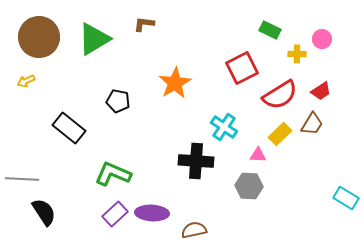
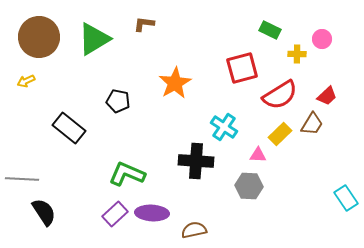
red square: rotated 12 degrees clockwise
red trapezoid: moved 6 px right, 5 px down; rotated 10 degrees counterclockwise
green L-shape: moved 14 px right
cyan rectangle: rotated 25 degrees clockwise
